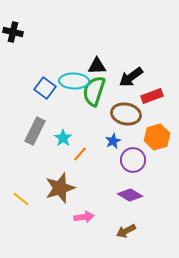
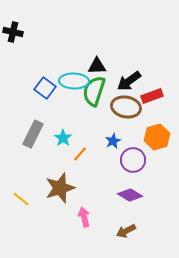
black arrow: moved 2 px left, 4 px down
brown ellipse: moved 7 px up
gray rectangle: moved 2 px left, 3 px down
pink arrow: rotated 96 degrees counterclockwise
